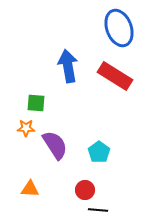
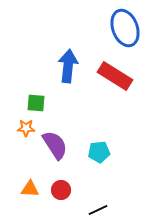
blue ellipse: moved 6 px right
blue arrow: rotated 16 degrees clockwise
cyan pentagon: rotated 30 degrees clockwise
red circle: moved 24 px left
black line: rotated 30 degrees counterclockwise
